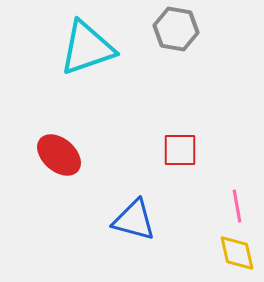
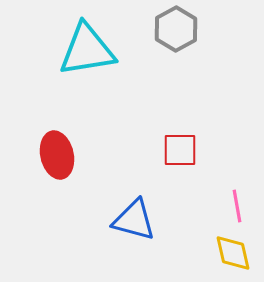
gray hexagon: rotated 21 degrees clockwise
cyan triangle: moved 2 px down; rotated 10 degrees clockwise
red ellipse: moved 2 px left; rotated 36 degrees clockwise
yellow diamond: moved 4 px left
